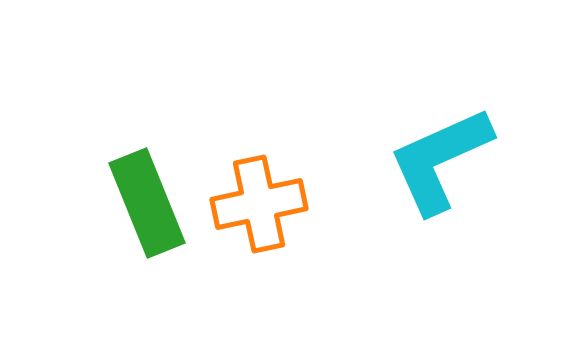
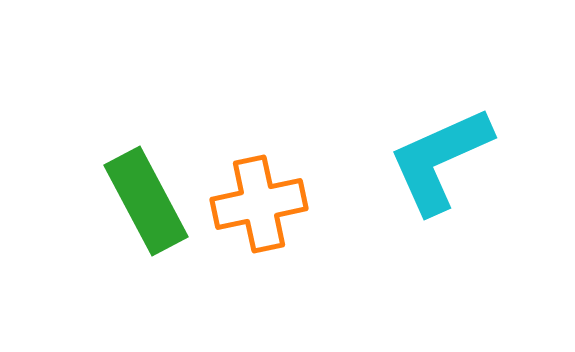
green rectangle: moved 1 px left, 2 px up; rotated 6 degrees counterclockwise
